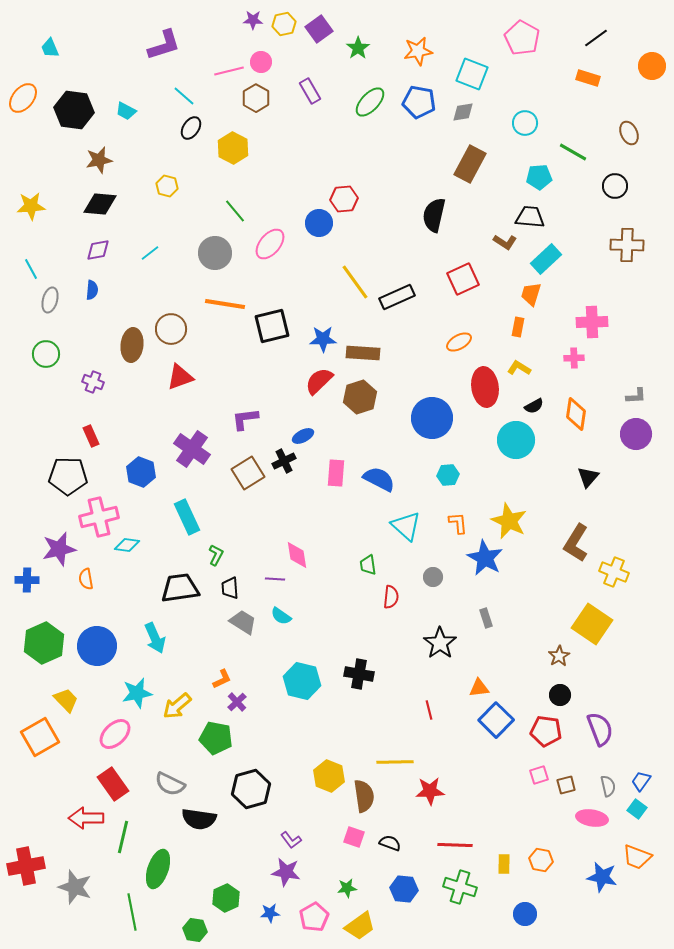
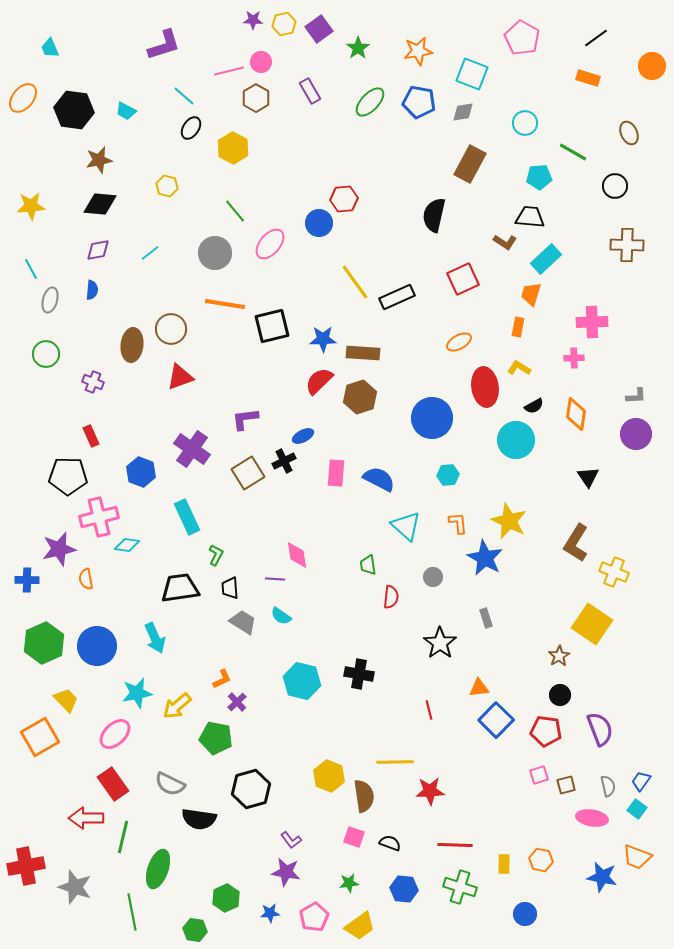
black triangle at (588, 477): rotated 15 degrees counterclockwise
green star at (347, 888): moved 2 px right, 5 px up
